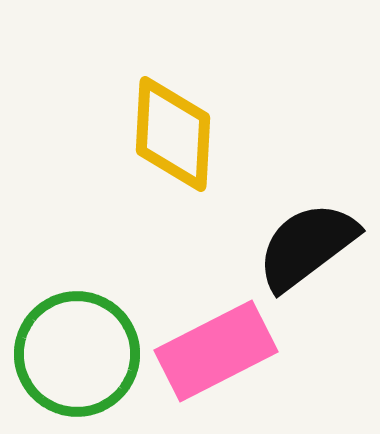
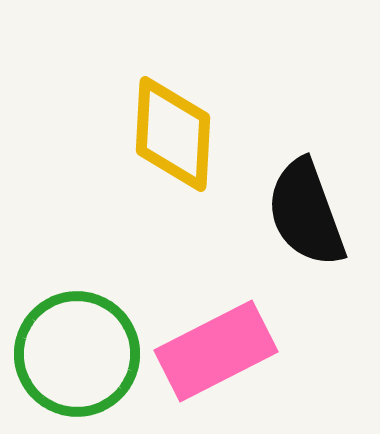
black semicircle: moved 1 px left, 33 px up; rotated 73 degrees counterclockwise
